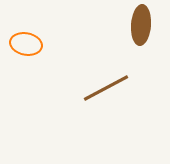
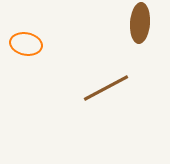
brown ellipse: moved 1 px left, 2 px up
